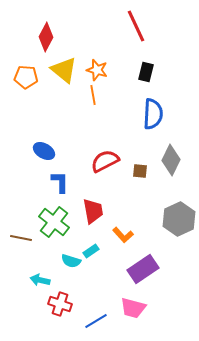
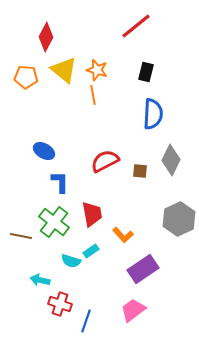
red line: rotated 76 degrees clockwise
red trapezoid: moved 1 px left, 3 px down
brown line: moved 2 px up
pink trapezoid: moved 2 px down; rotated 128 degrees clockwise
blue line: moved 10 px left; rotated 40 degrees counterclockwise
